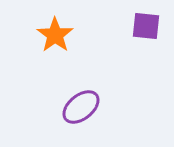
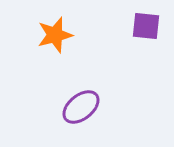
orange star: rotated 21 degrees clockwise
